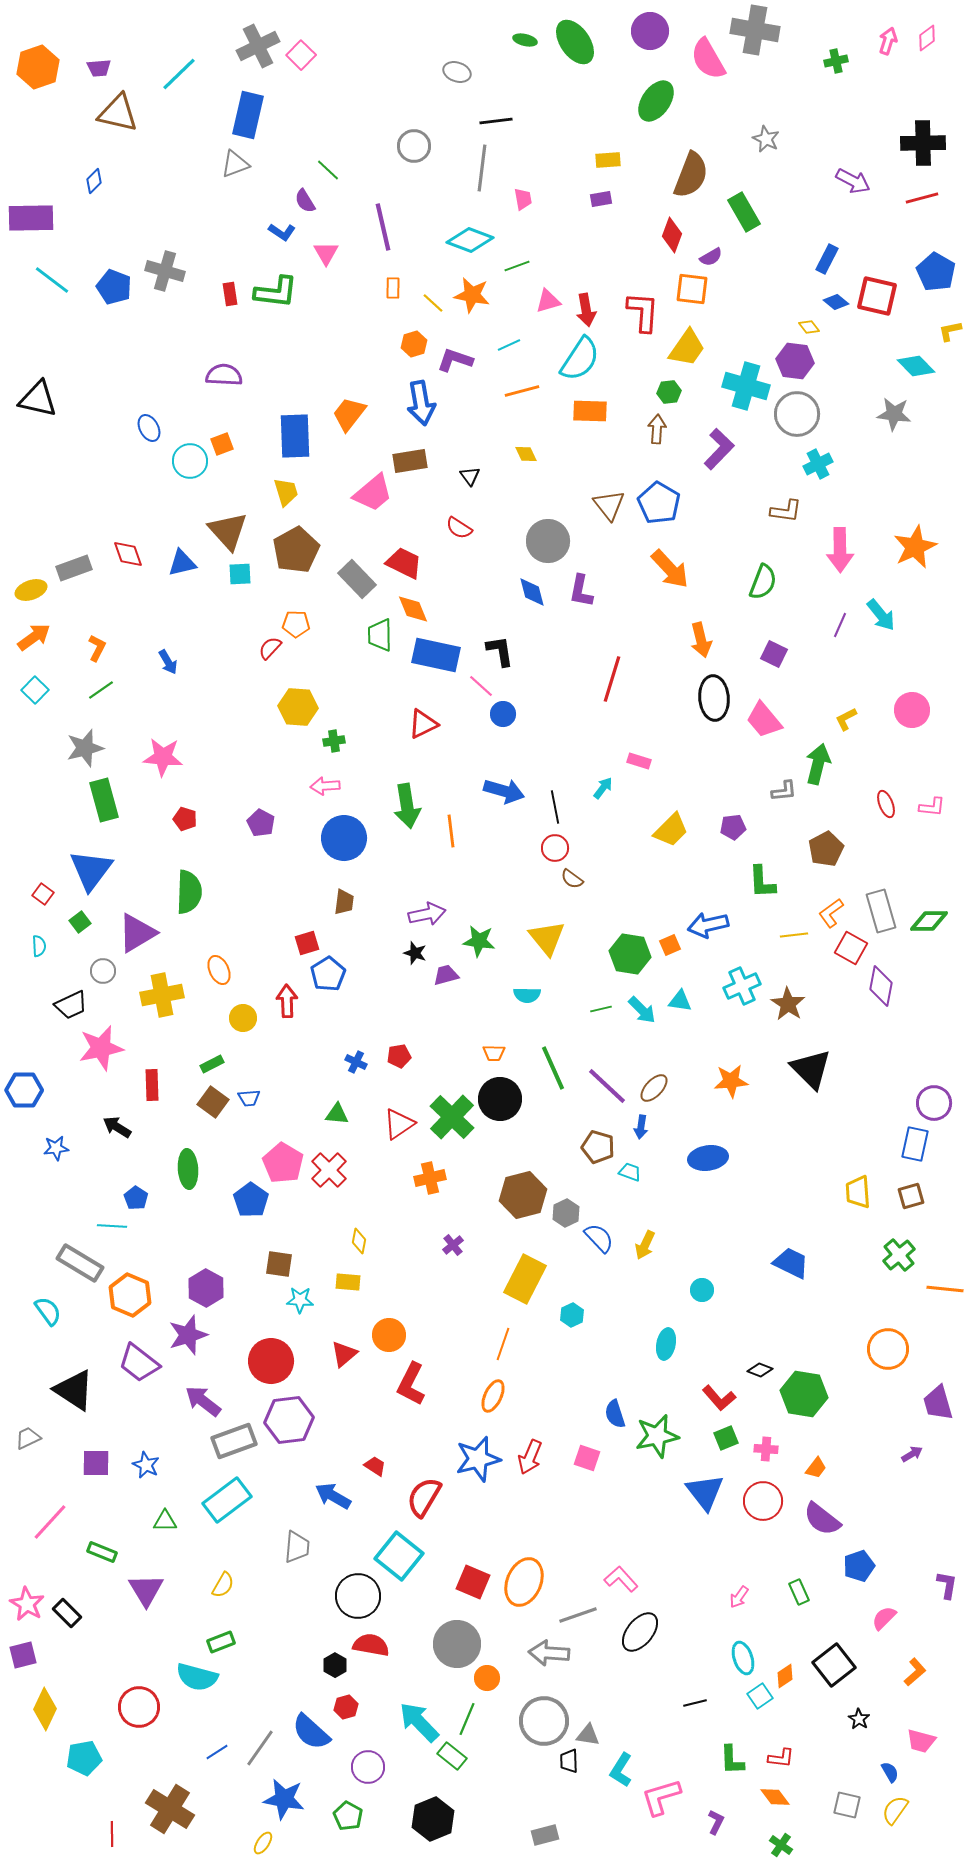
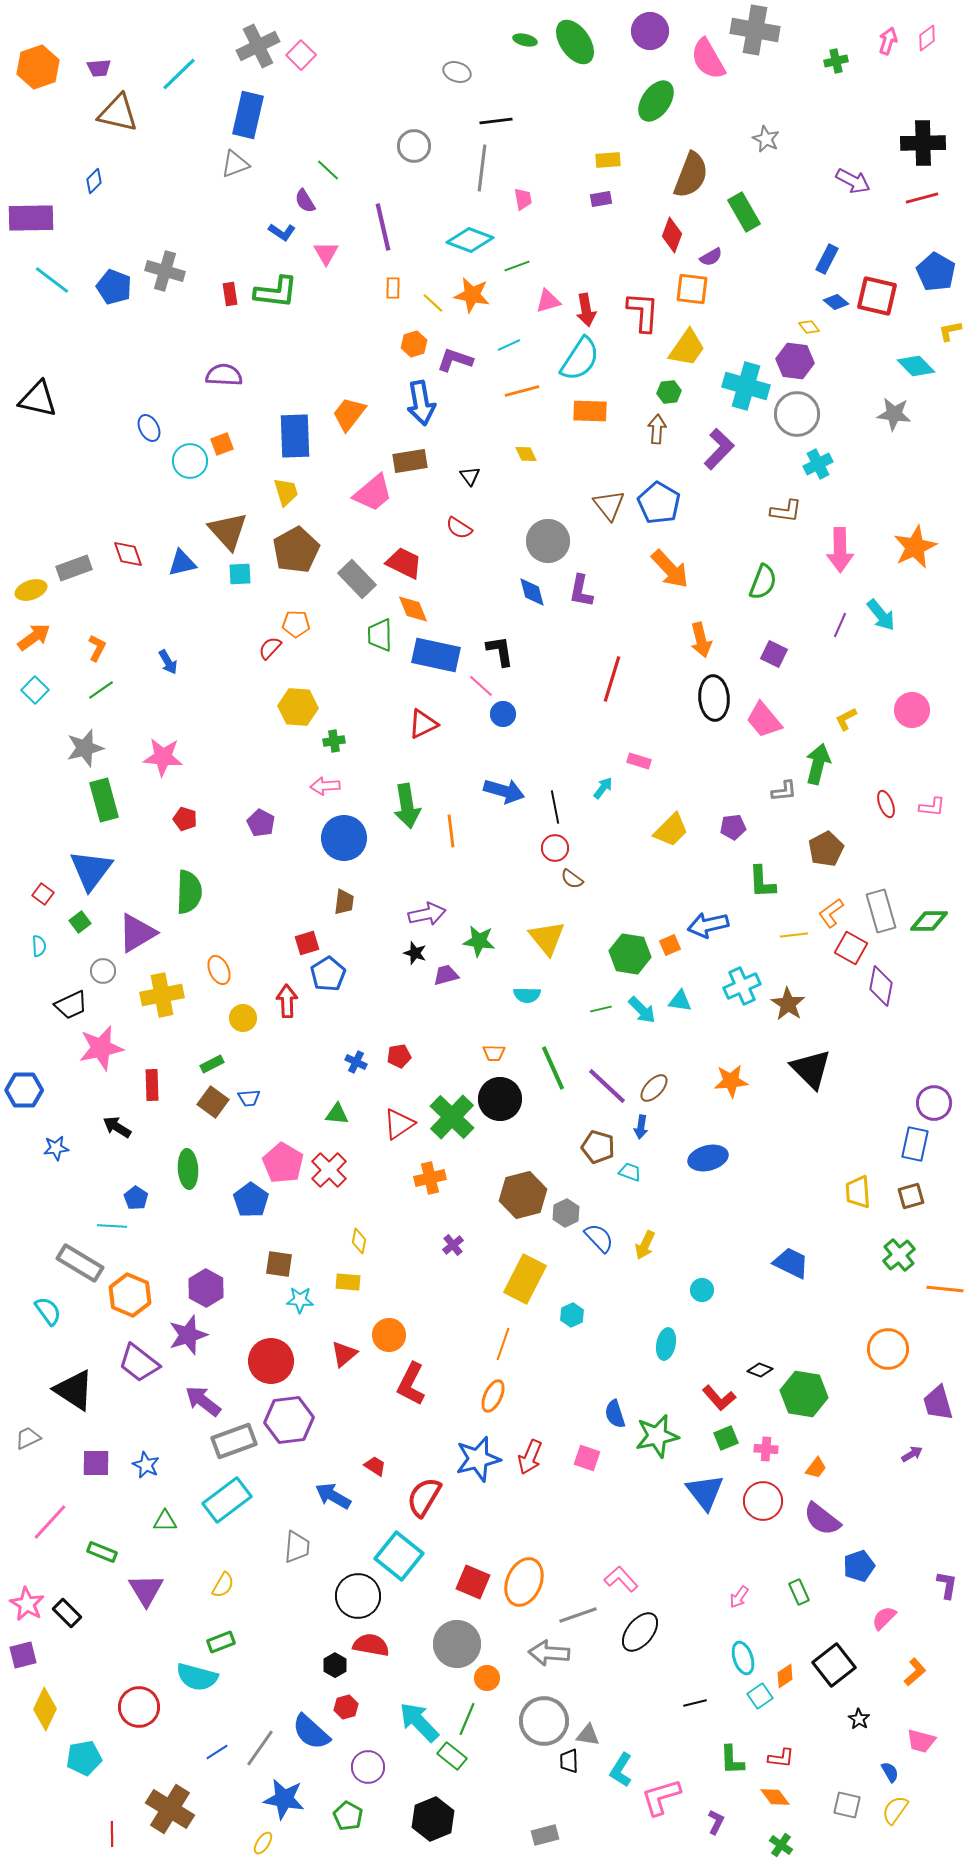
blue ellipse at (708, 1158): rotated 6 degrees counterclockwise
